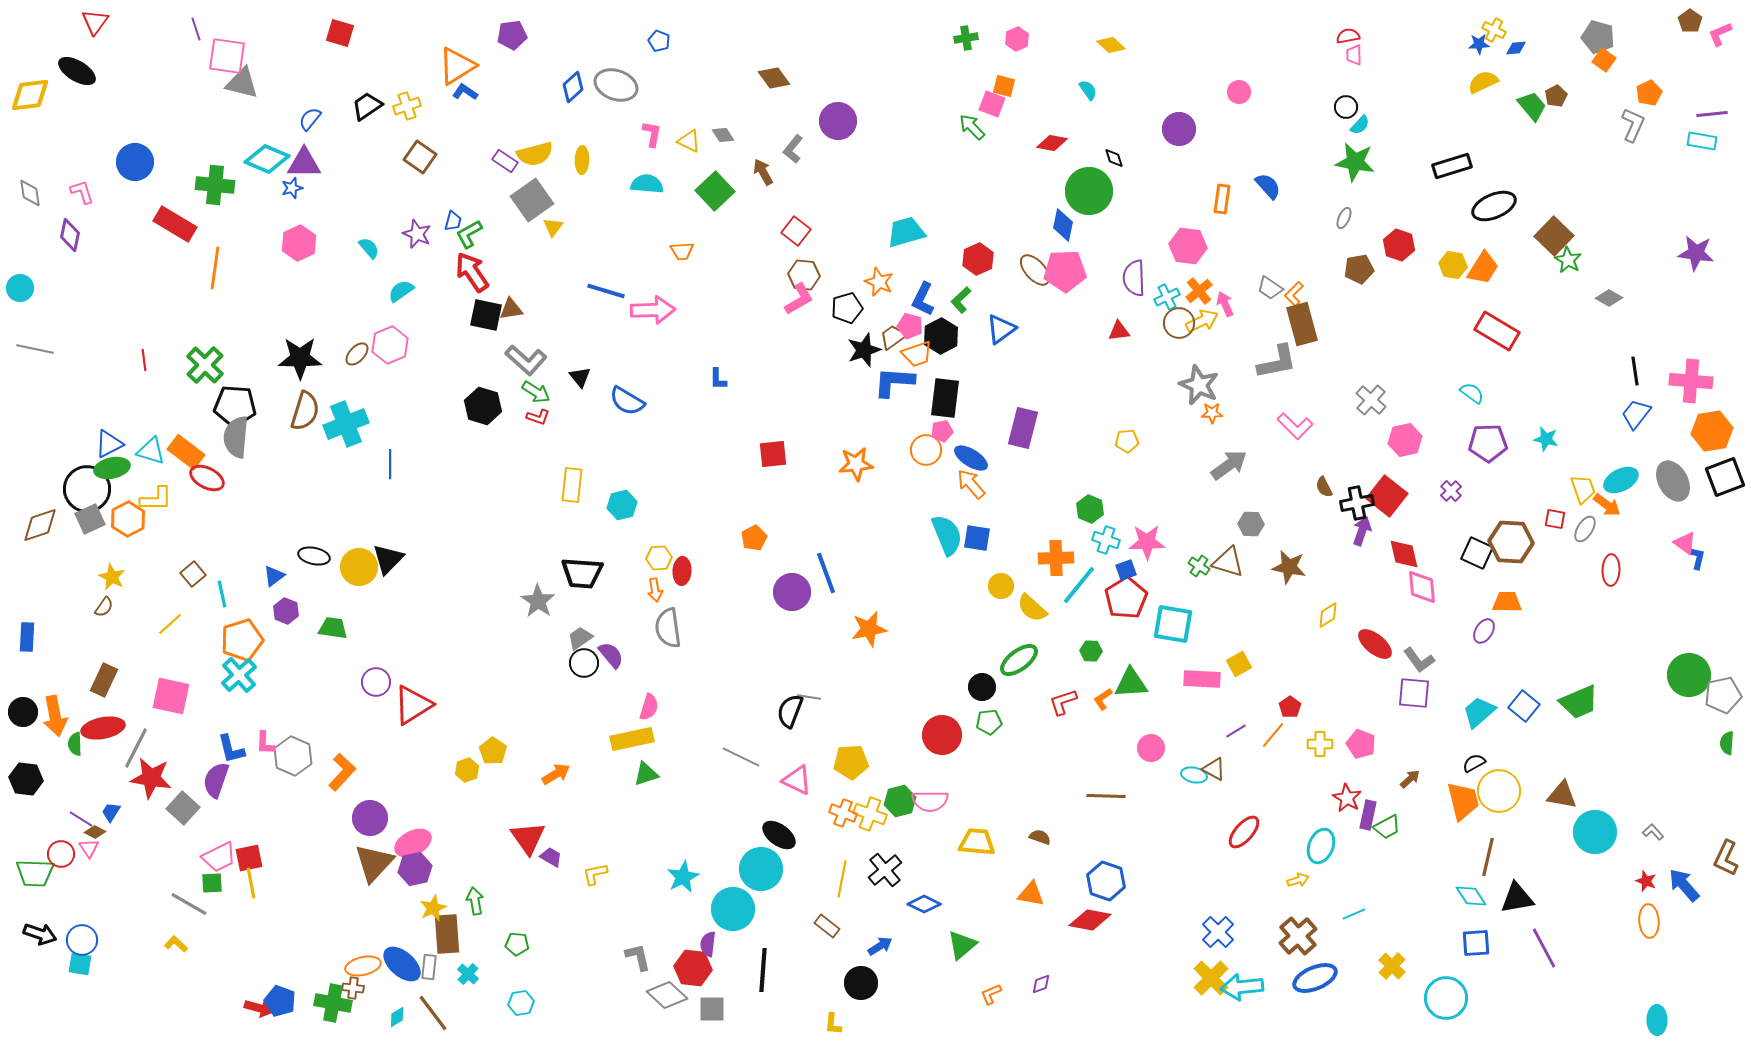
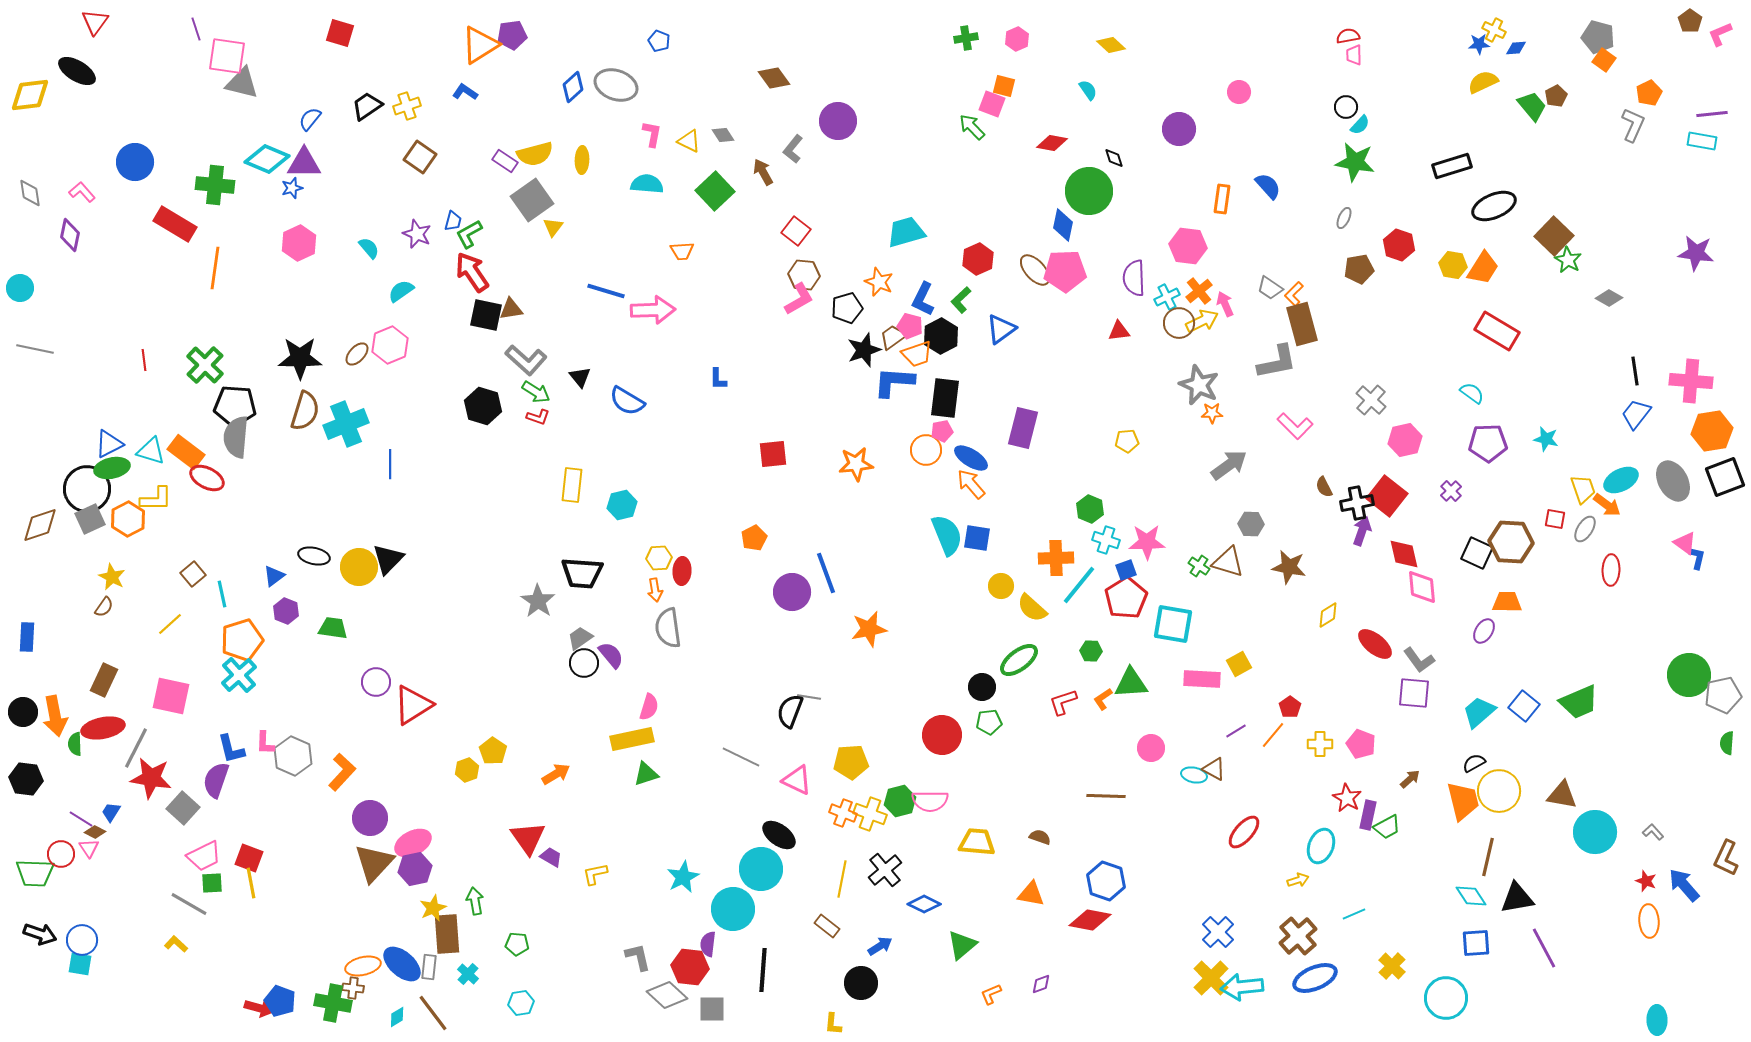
orange triangle at (457, 66): moved 23 px right, 21 px up
pink L-shape at (82, 192): rotated 24 degrees counterclockwise
pink trapezoid at (219, 857): moved 15 px left, 1 px up
red square at (249, 858): rotated 32 degrees clockwise
red hexagon at (693, 968): moved 3 px left, 1 px up
